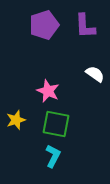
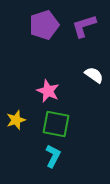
purple L-shape: moved 1 px left; rotated 76 degrees clockwise
white semicircle: moved 1 px left, 1 px down
